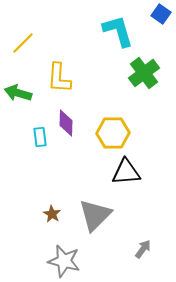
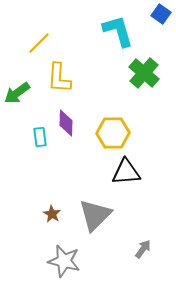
yellow line: moved 16 px right
green cross: rotated 12 degrees counterclockwise
green arrow: moved 1 px left; rotated 52 degrees counterclockwise
